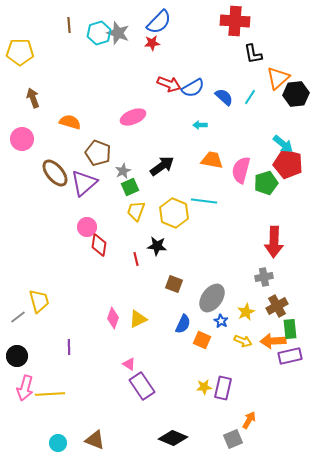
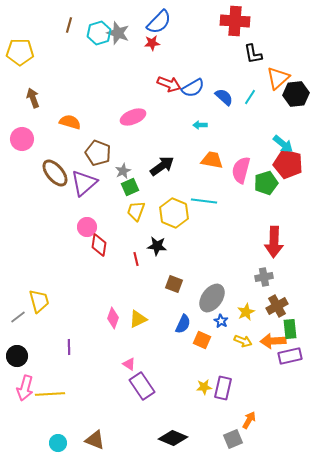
brown line at (69, 25): rotated 21 degrees clockwise
